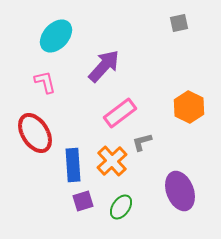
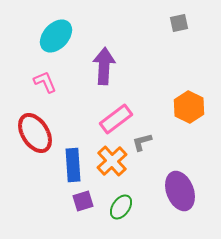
purple arrow: rotated 39 degrees counterclockwise
pink L-shape: rotated 10 degrees counterclockwise
pink rectangle: moved 4 px left, 6 px down
